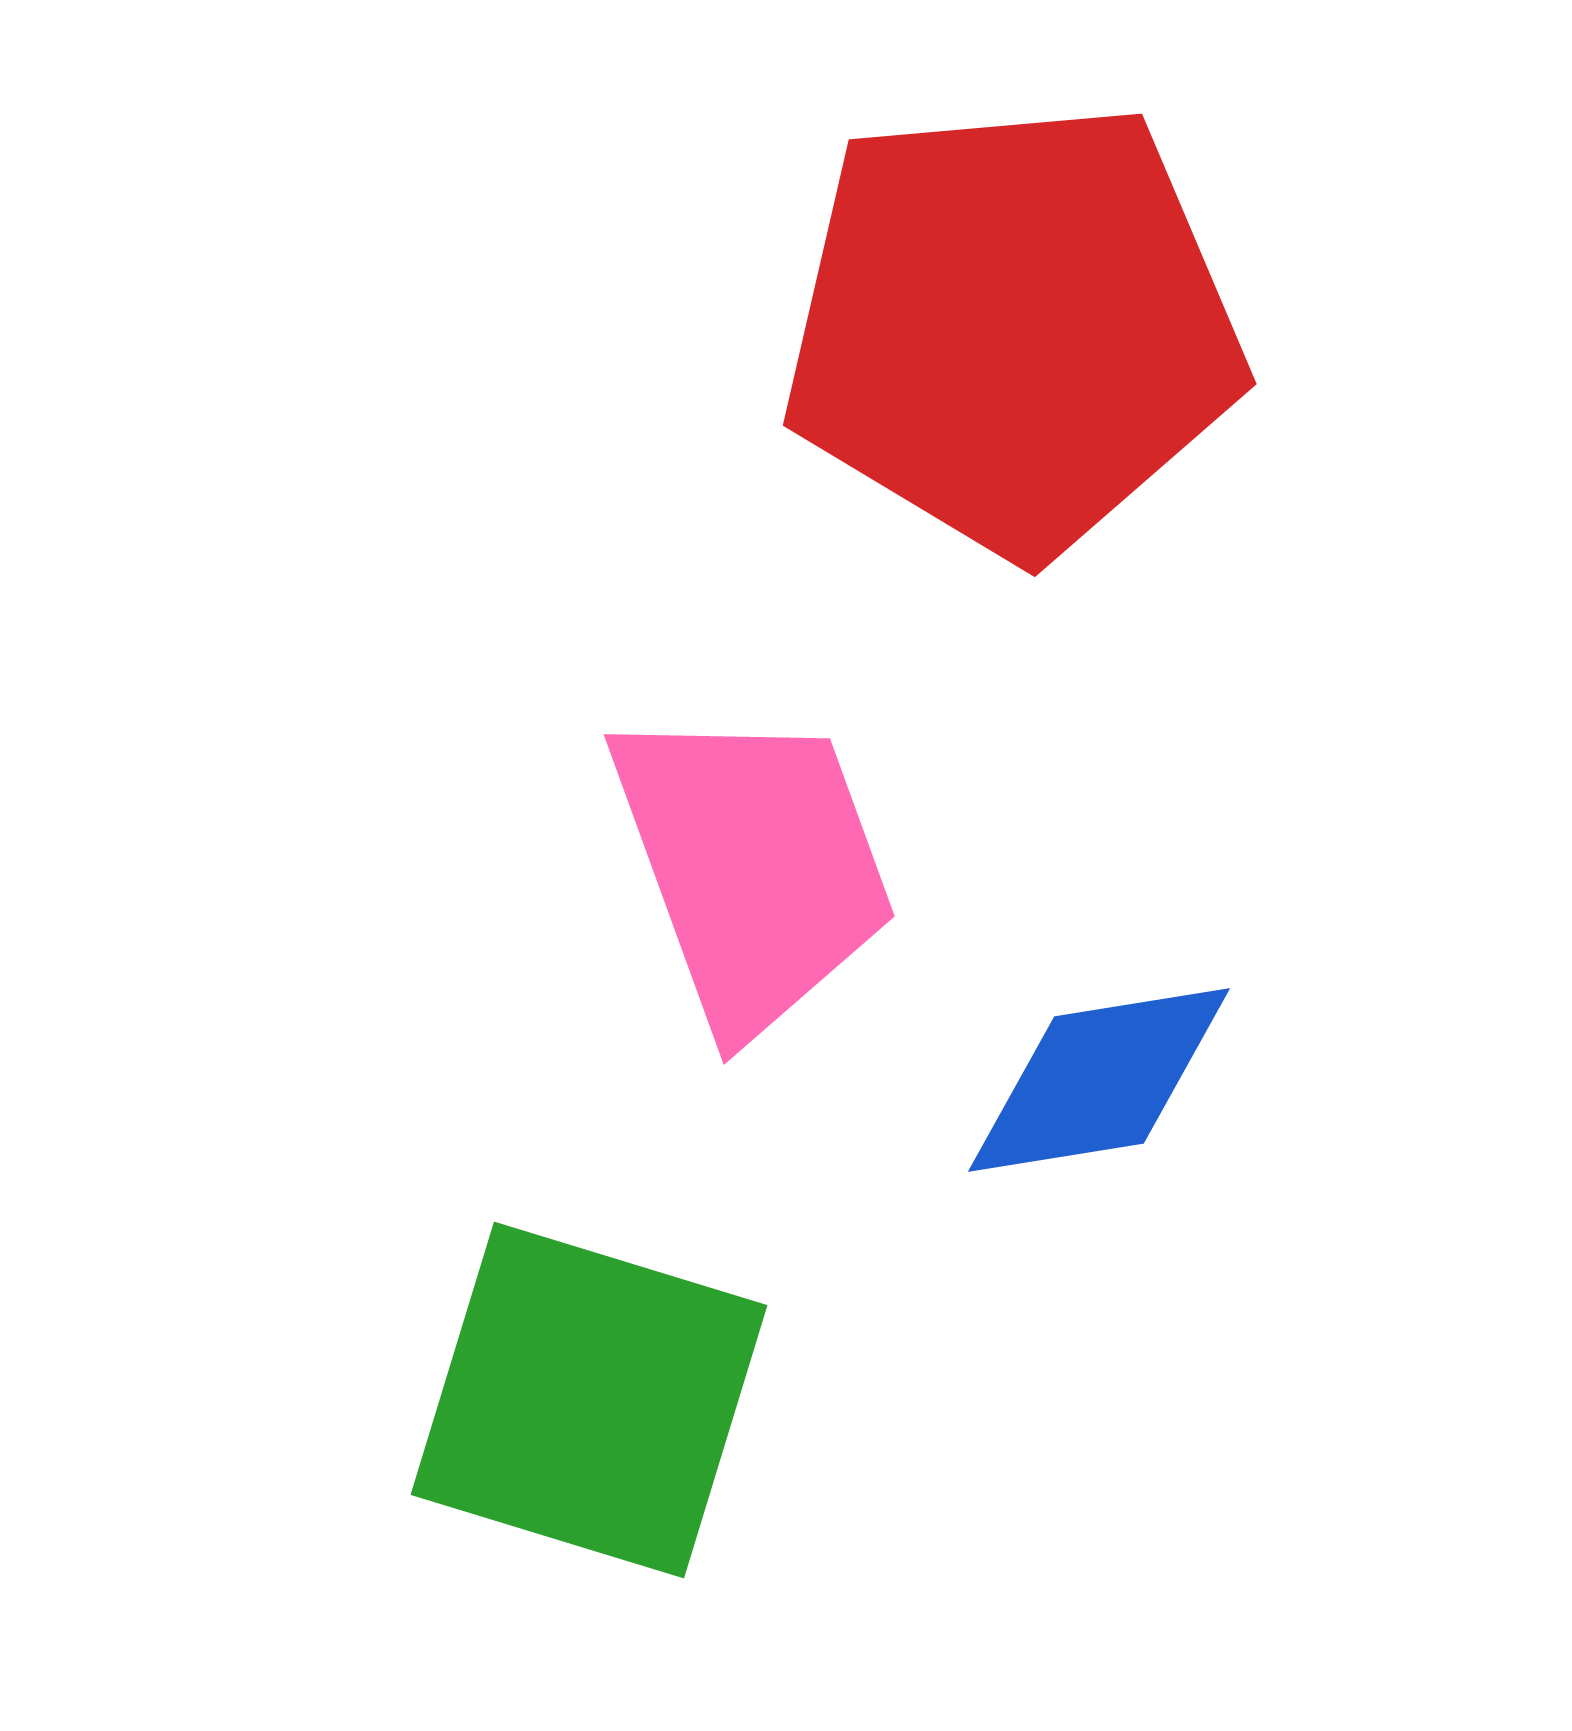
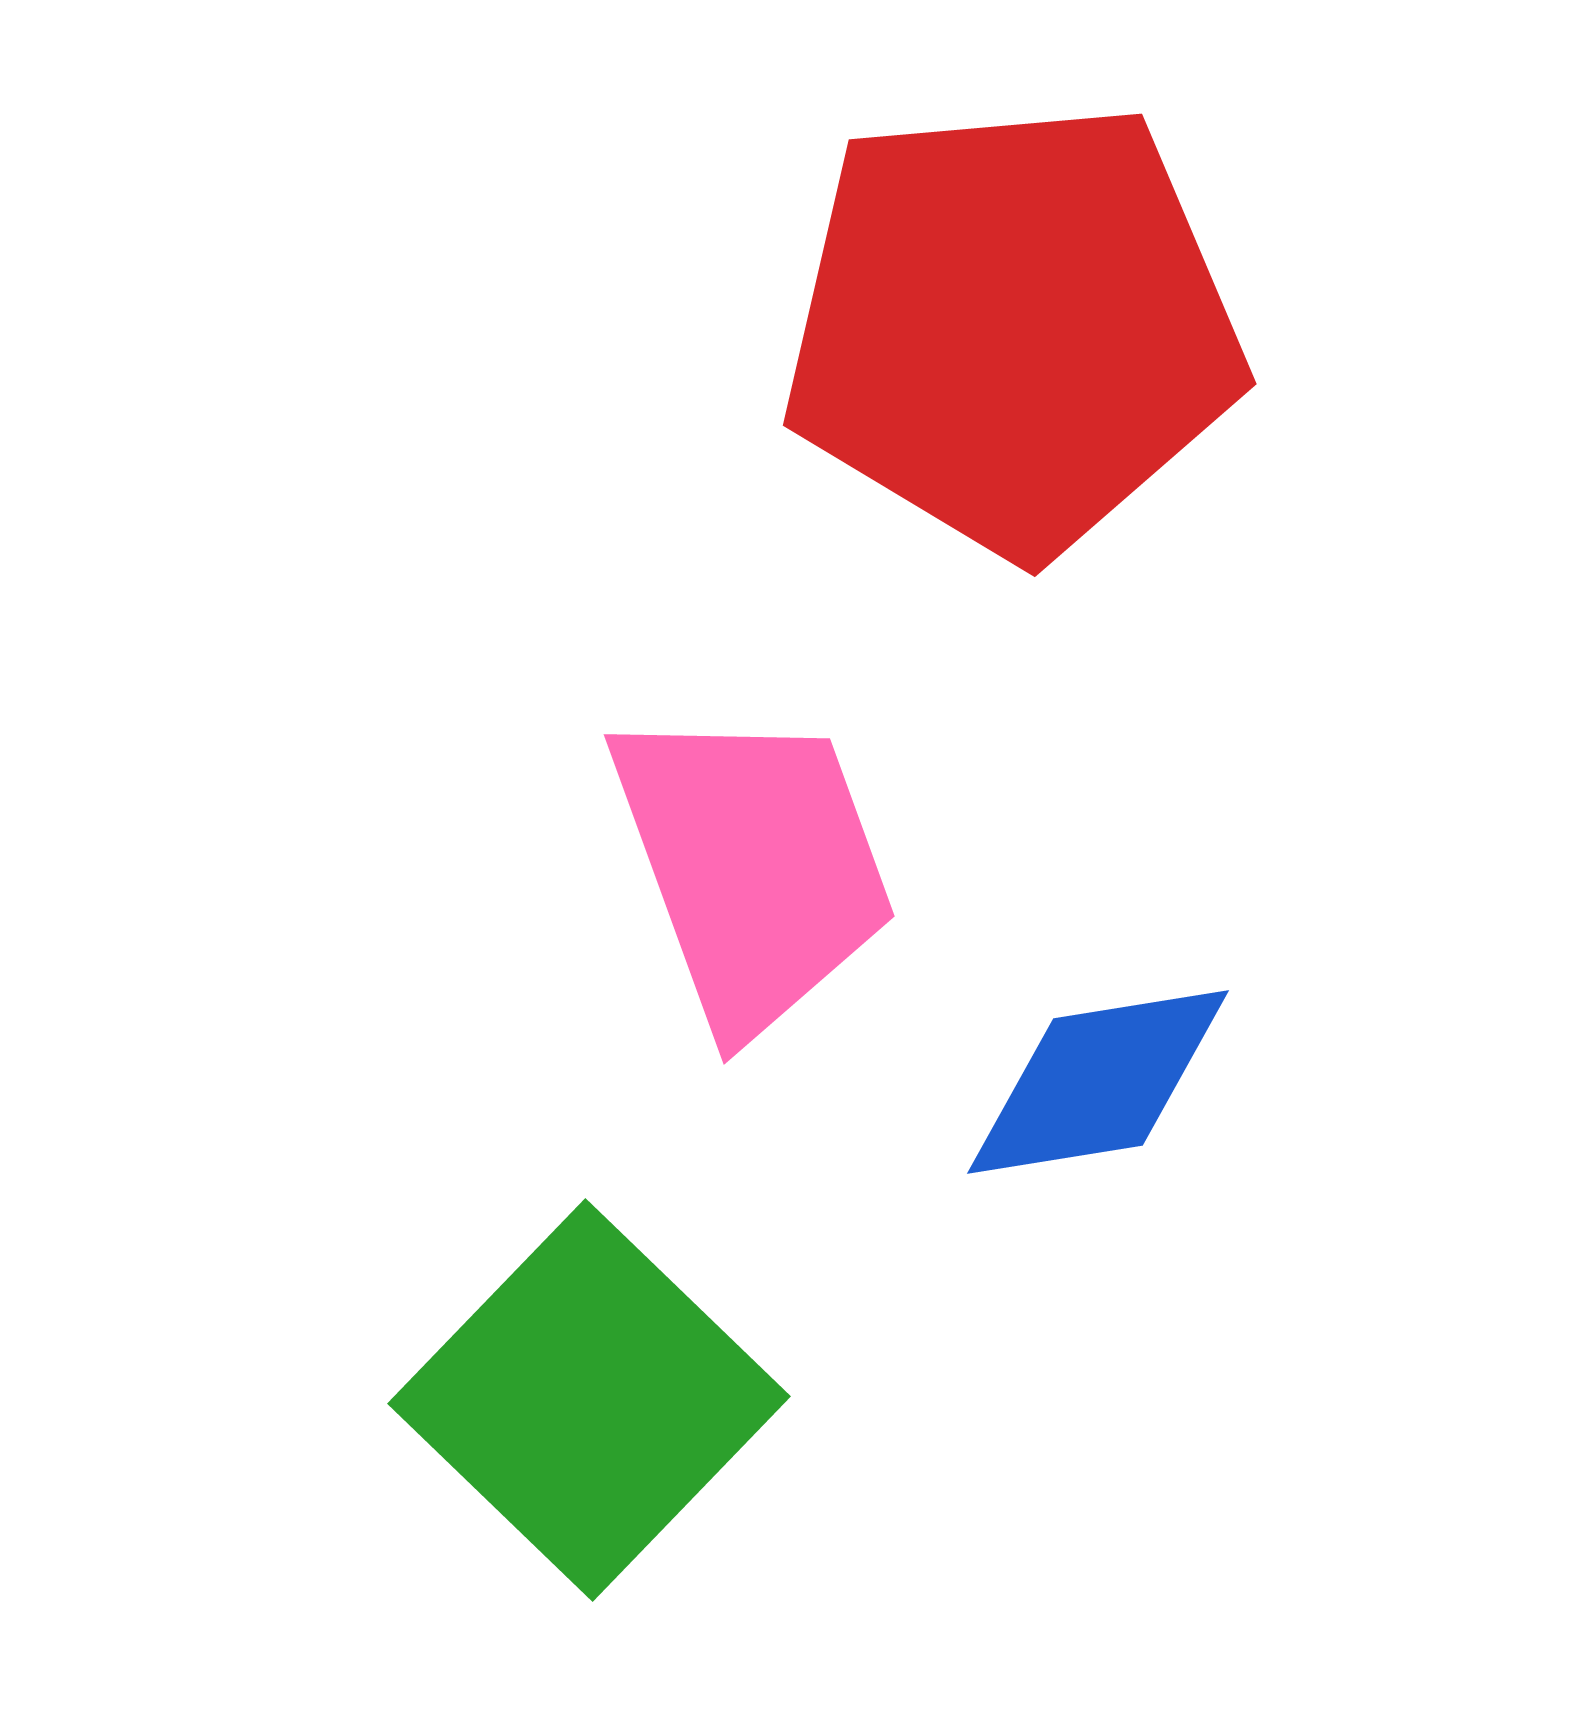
blue diamond: moved 1 px left, 2 px down
green square: rotated 27 degrees clockwise
